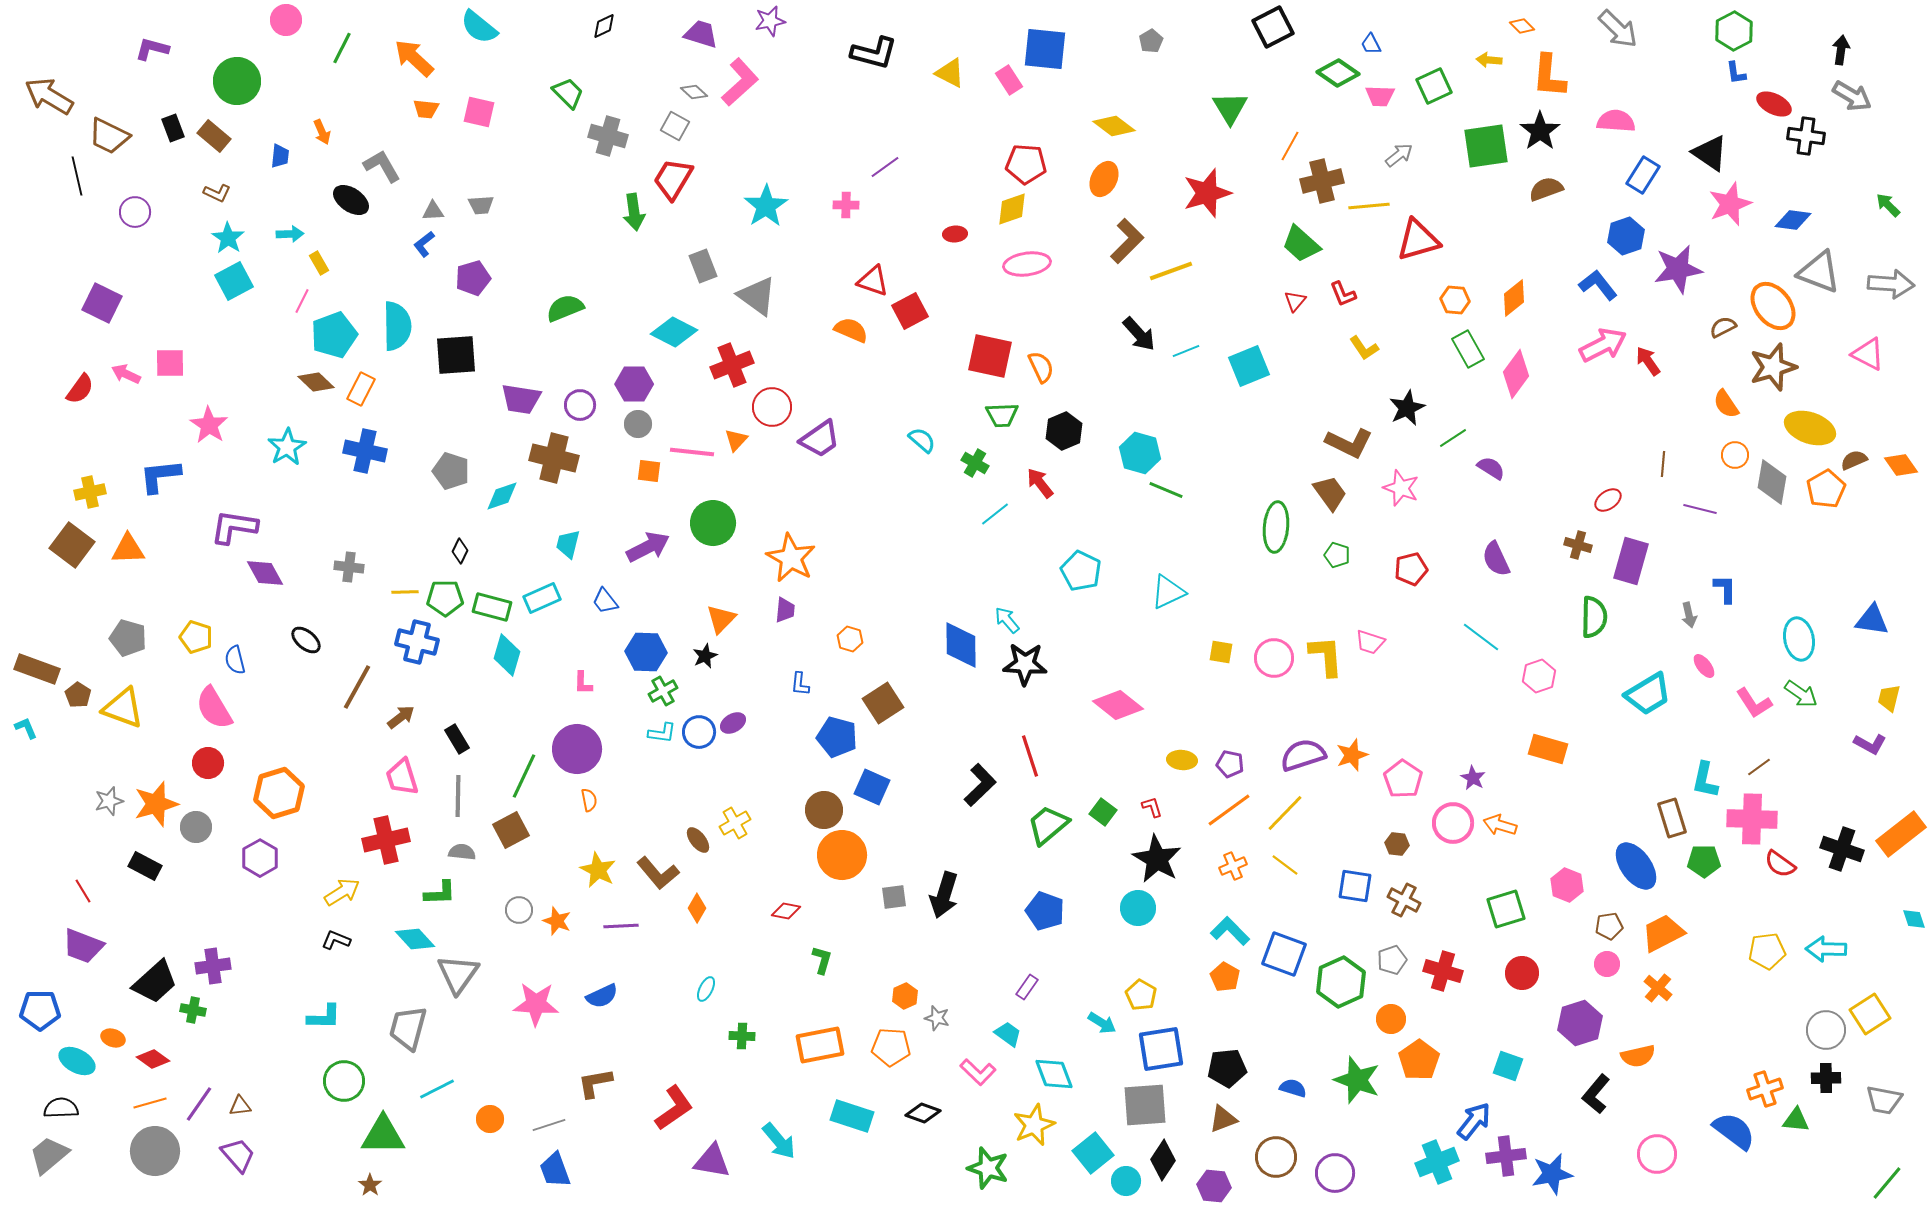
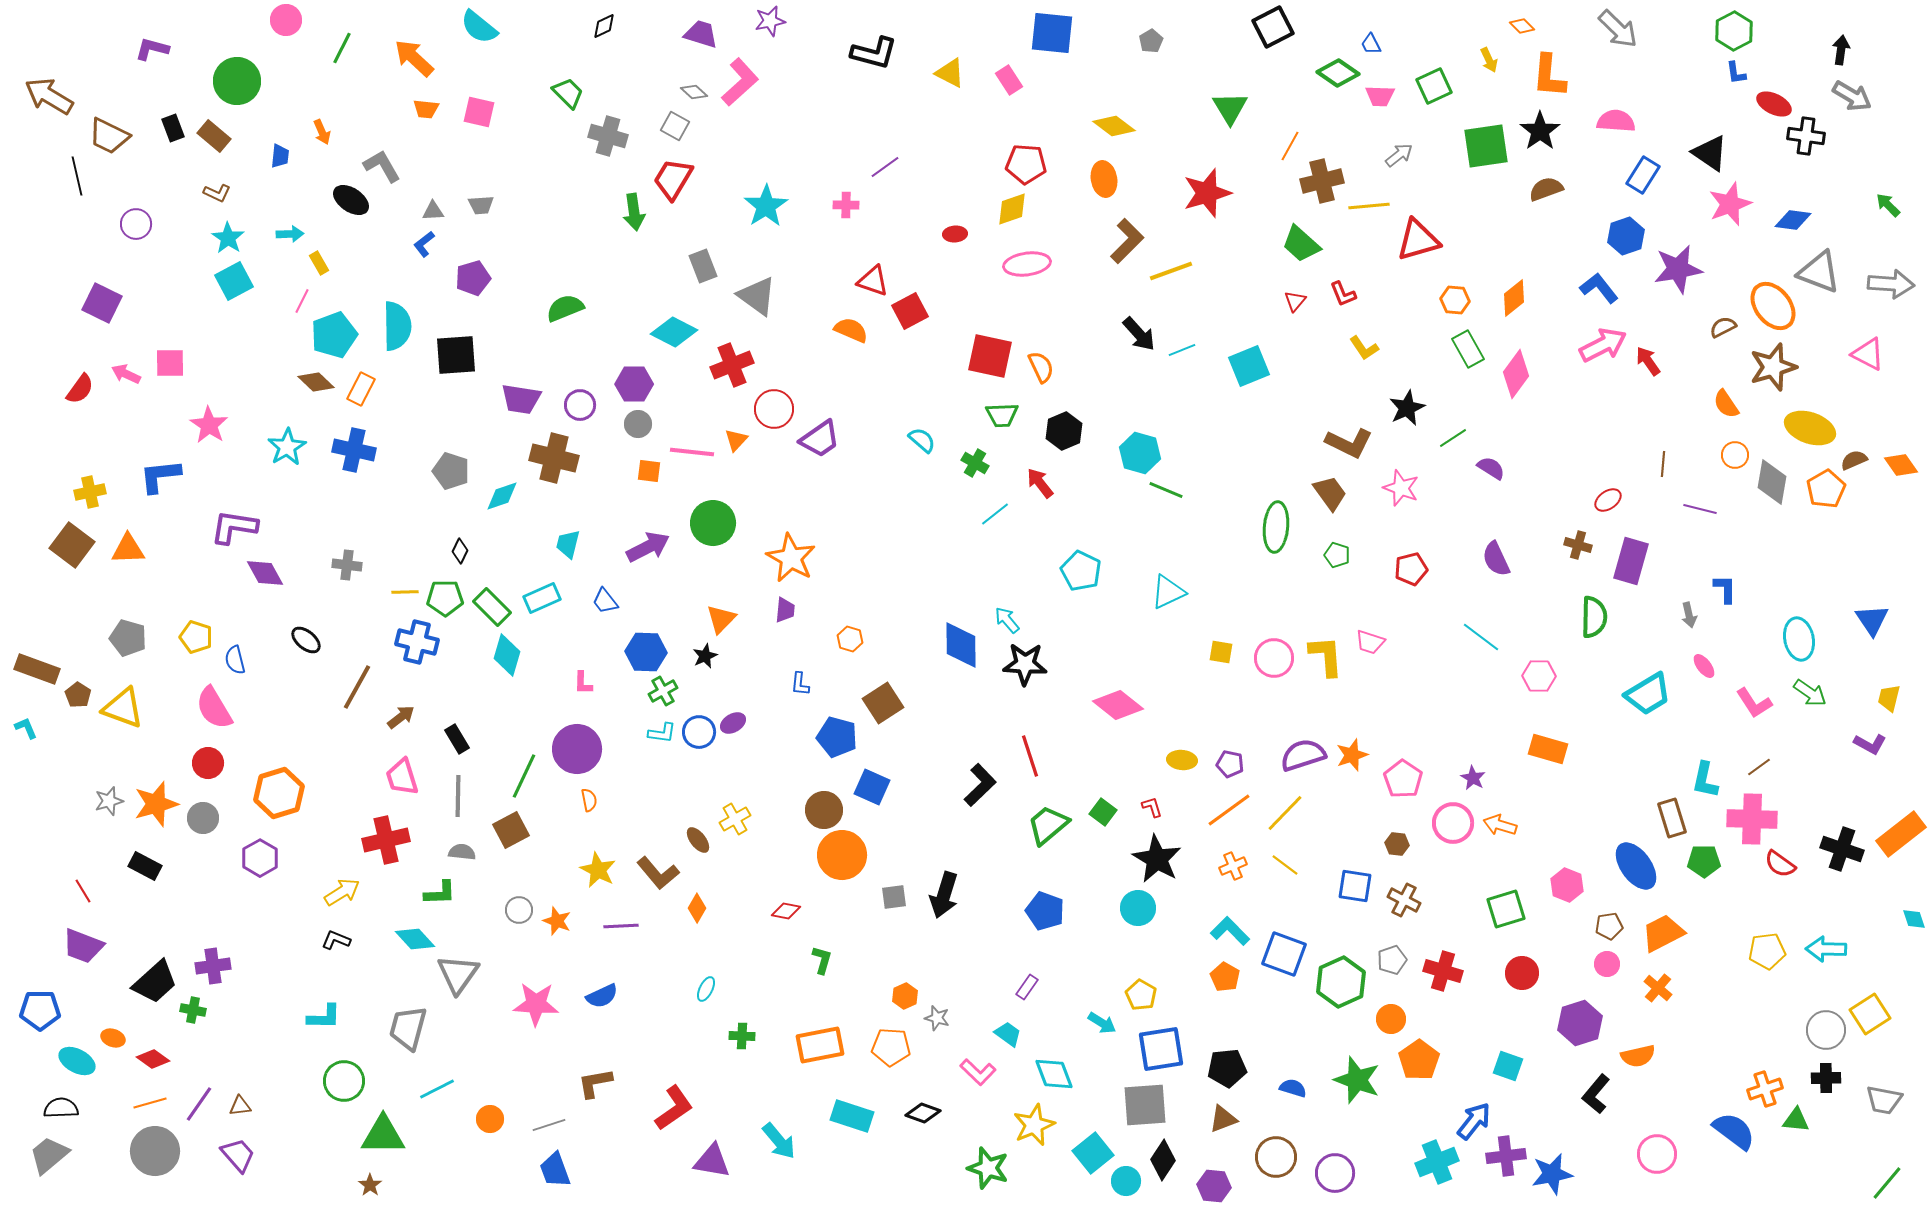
blue square at (1045, 49): moved 7 px right, 16 px up
yellow arrow at (1489, 60): rotated 120 degrees counterclockwise
orange ellipse at (1104, 179): rotated 36 degrees counterclockwise
purple circle at (135, 212): moved 1 px right, 12 px down
blue L-shape at (1598, 285): moved 1 px right, 3 px down
cyan line at (1186, 351): moved 4 px left, 1 px up
red circle at (772, 407): moved 2 px right, 2 px down
blue cross at (365, 451): moved 11 px left, 1 px up
gray cross at (349, 567): moved 2 px left, 2 px up
green rectangle at (492, 607): rotated 30 degrees clockwise
blue triangle at (1872, 620): rotated 48 degrees clockwise
pink hexagon at (1539, 676): rotated 20 degrees clockwise
green arrow at (1801, 694): moved 9 px right, 1 px up
yellow cross at (735, 823): moved 4 px up
gray circle at (196, 827): moved 7 px right, 9 px up
